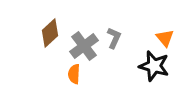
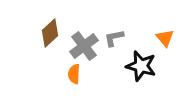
gray L-shape: rotated 125 degrees counterclockwise
black star: moved 13 px left
